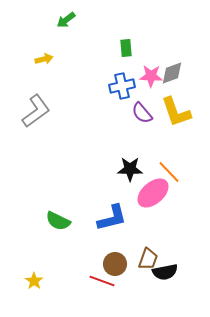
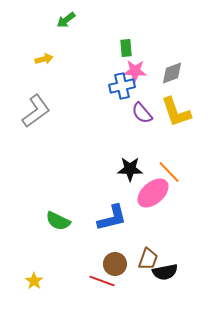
pink star: moved 16 px left, 5 px up
